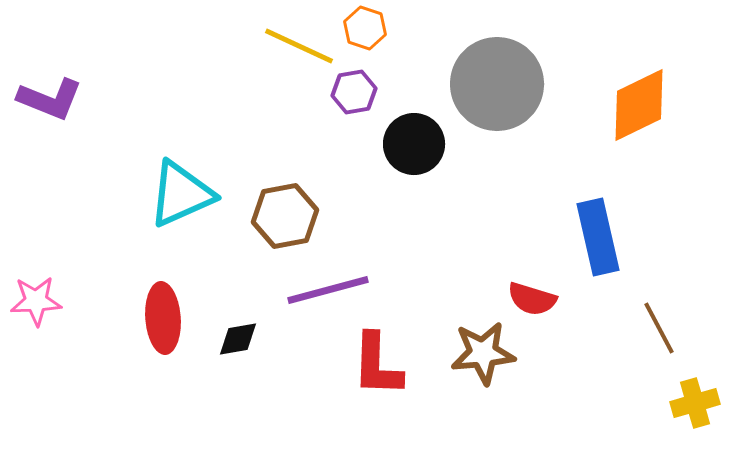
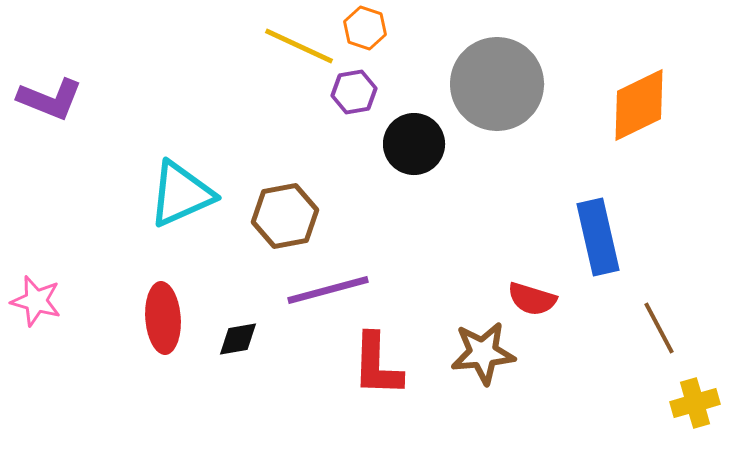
pink star: rotated 18 degrees clockwise
